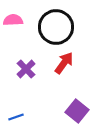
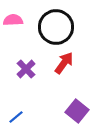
blue line: rotated 21 degrees counterclockwise
